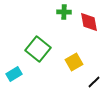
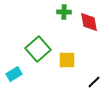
green square: rotated 10 degrees clockwise
yellow square: moved 7 px left, 2 px up; rotated 30 degrees clockwise
